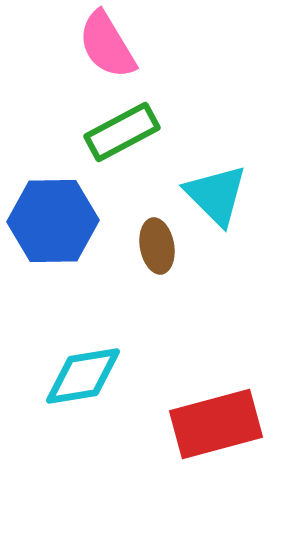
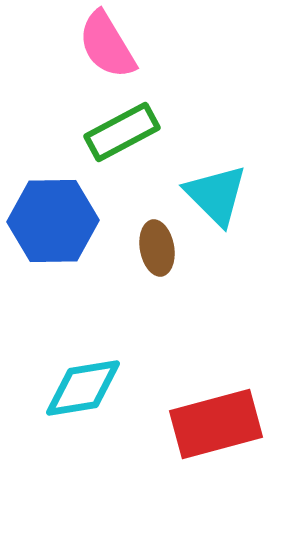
brown ellipse: moved 2 px down
cyan diamond: moved 12 px down
